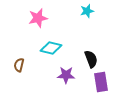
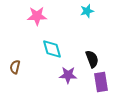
pink star: moved 1 px left, 2 px up; rotated 12 degrees clockwise
cyan diamond: moved 1 px right, 1 px down; rotated 60 degrees clockwise
black semicircle: moved 1 px right
brown semicircle: moved 4 px left, 2 px down
purple star: moved 2 px right
